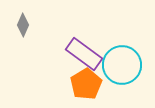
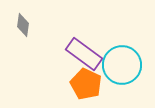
gray diamond: rotated 15 degrees counterclockwise
orange pentagon: rotated 16 degrees counterclockwise
